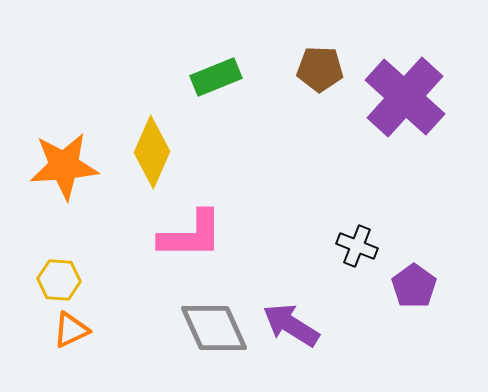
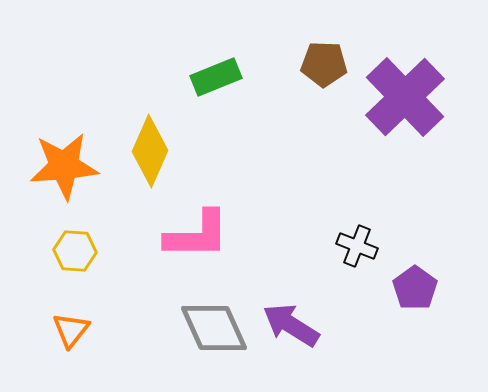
brown pentagon: moved 4 px right, 5 px up
purple cross: rotated 4 degrees clockwise
yellow diamond: moved 2 px left, 1 px up
pink L-shape: moved 6 px right
yellow hexagon: moved 16 px right, 29 px up
purple pentagon: moved 1 px right, 2 px down
orange triangle: rotated 27 degrees counterclockwise
